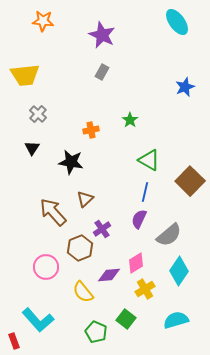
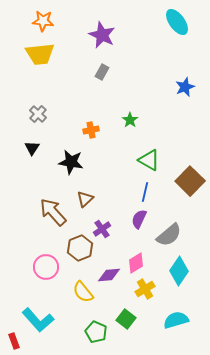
yellow trapezoid: moved 15 px right, 21 px up
